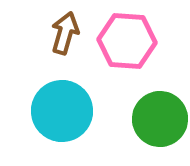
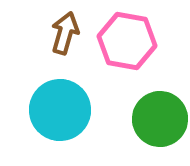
pink hexagon: rotated 6 degrees clockwise
cyan circle: moved 2 px left, 1 px up
